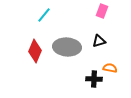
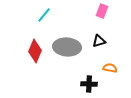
black cross: moved 5 px left, 5 px down
